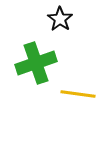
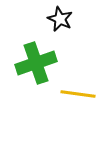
black star: rotated 10 degrees counterclockwise
